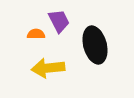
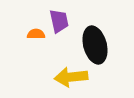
purple trapezoid: rotated 15 degrees clockwise
yellow arrow: moved 23 px right, 9 px down
